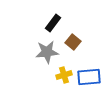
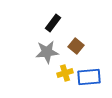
brown square: moved 3 px right, 4 px down
yellow cross: moved 1 px right, 2 px up
